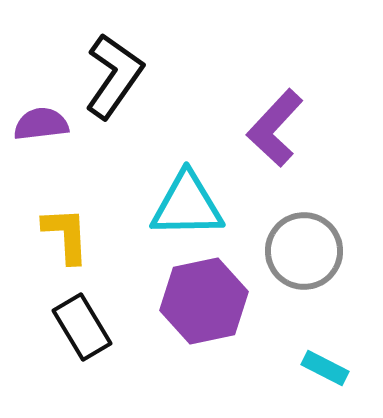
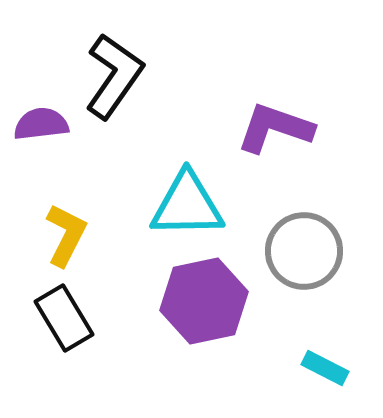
purple L-shape: rotated 66 degrees clockwise
yellow L-shape: rotated 30 degrees clockwise
black rectangle: moved 18 px left, 9 px up
